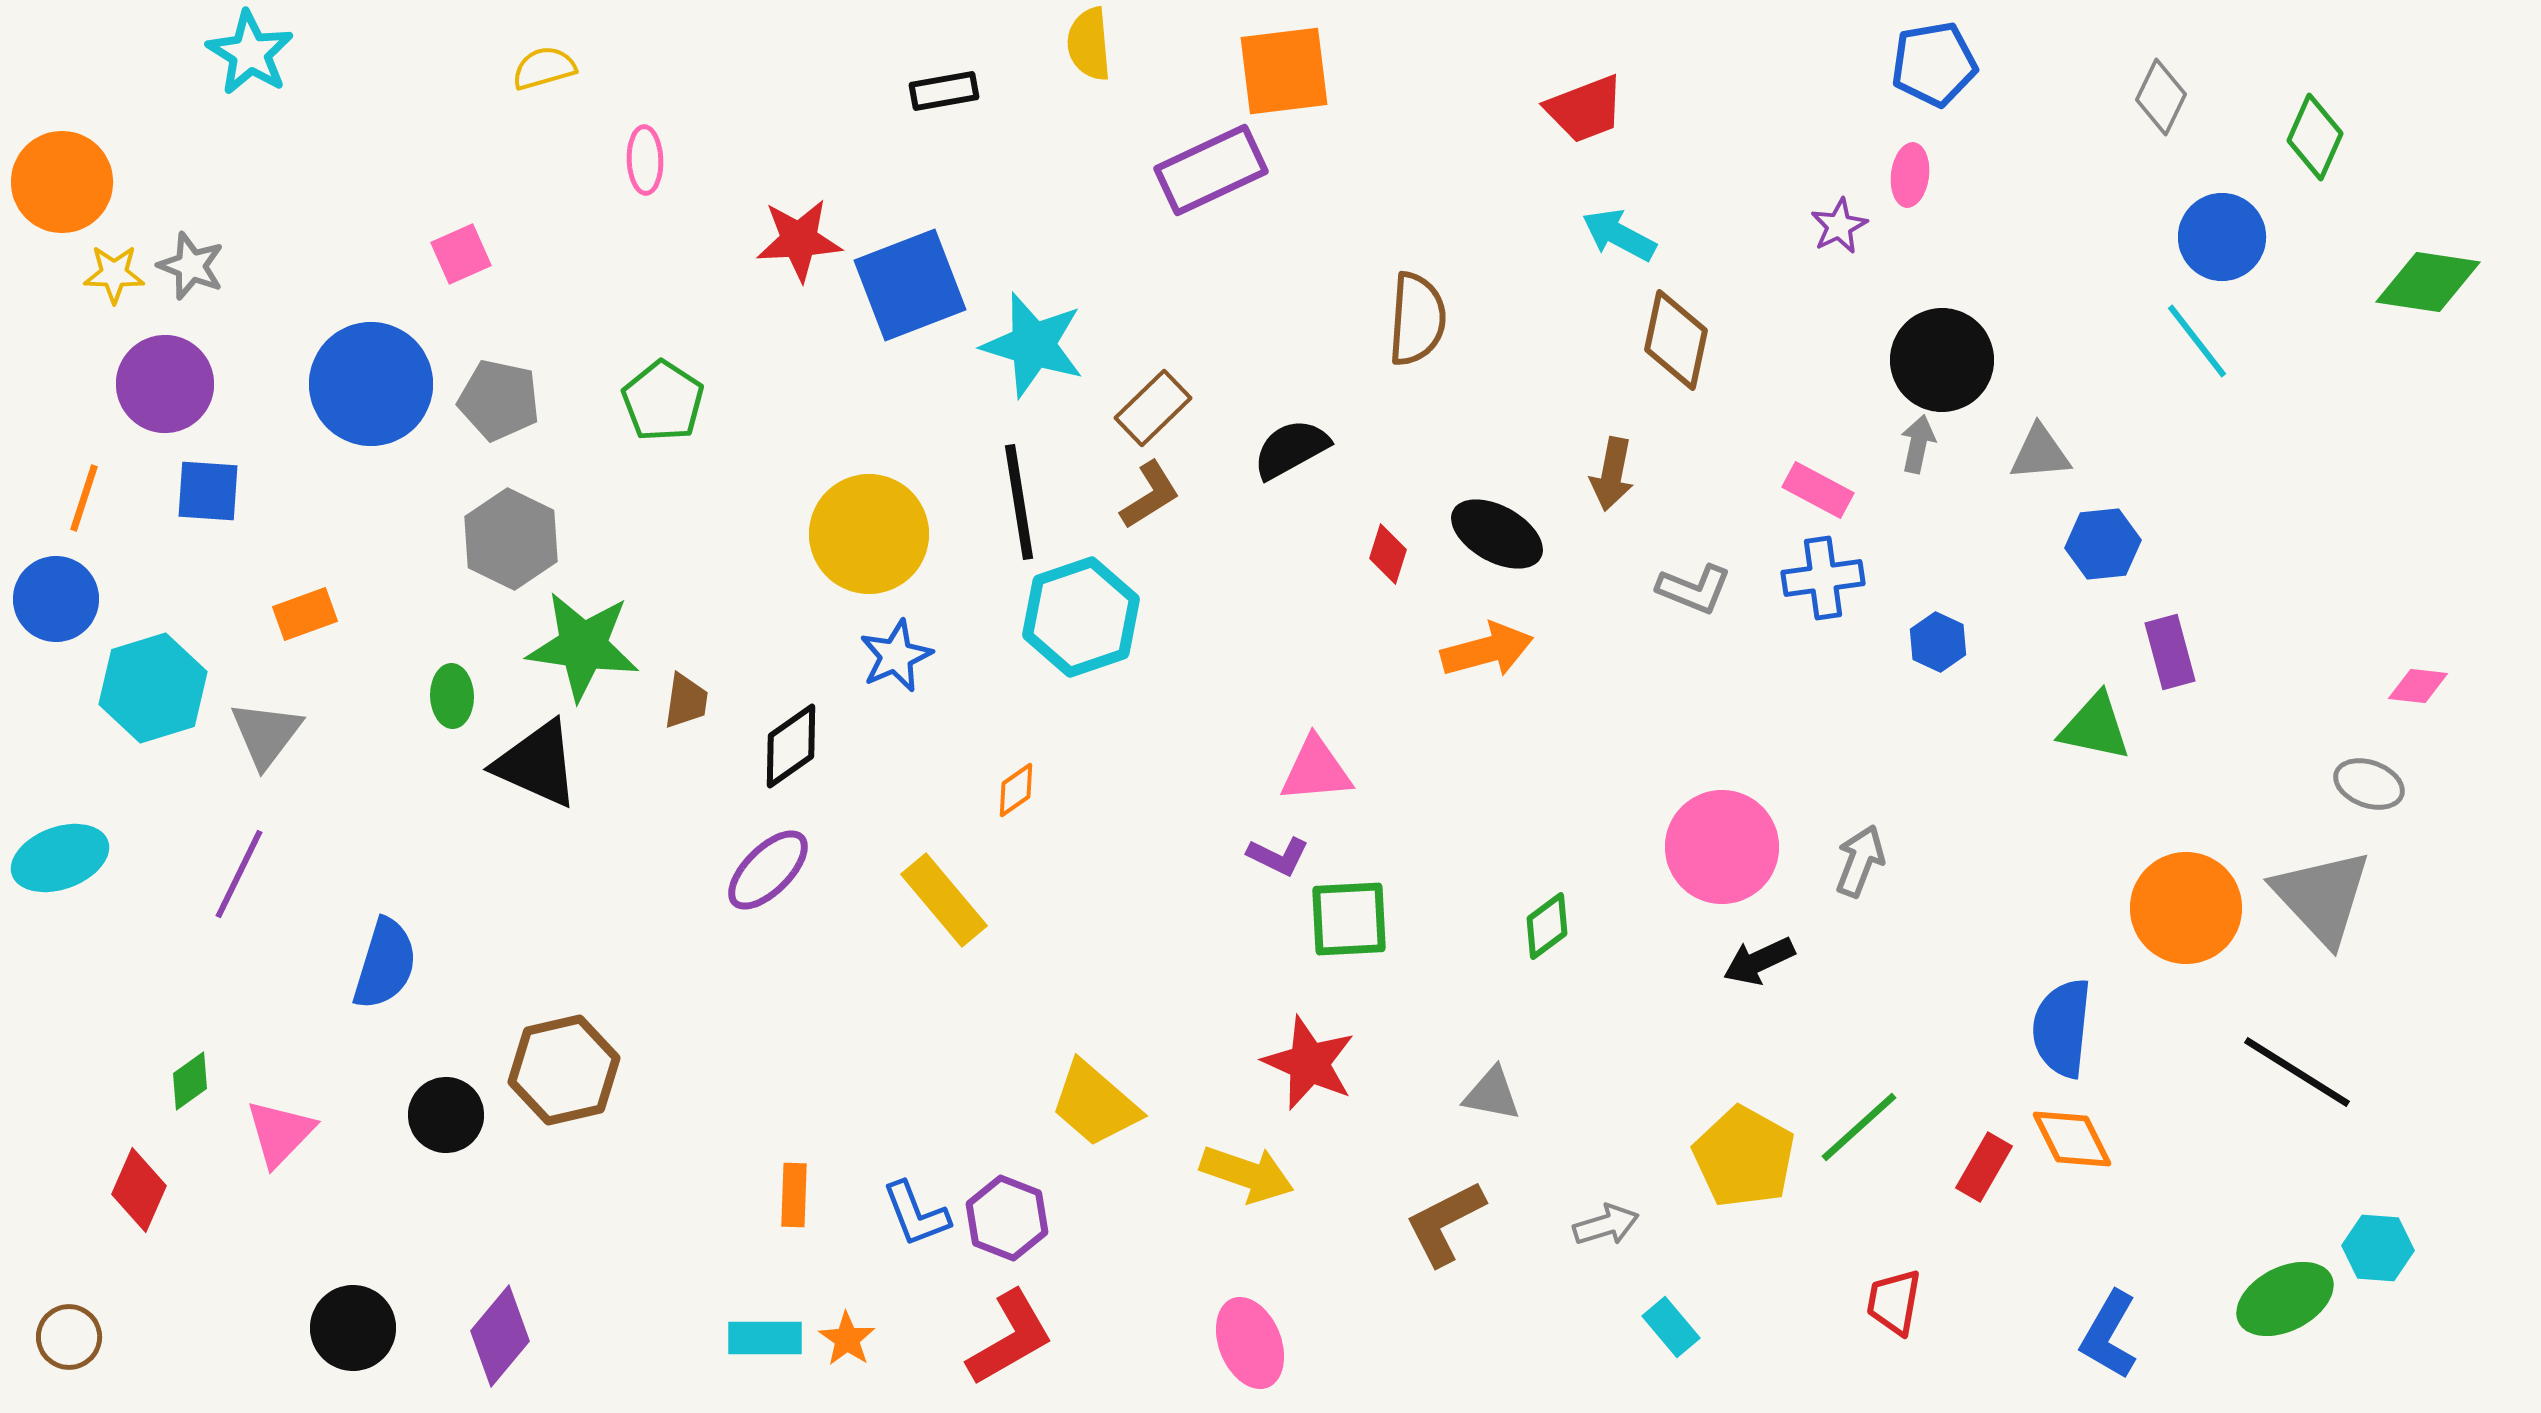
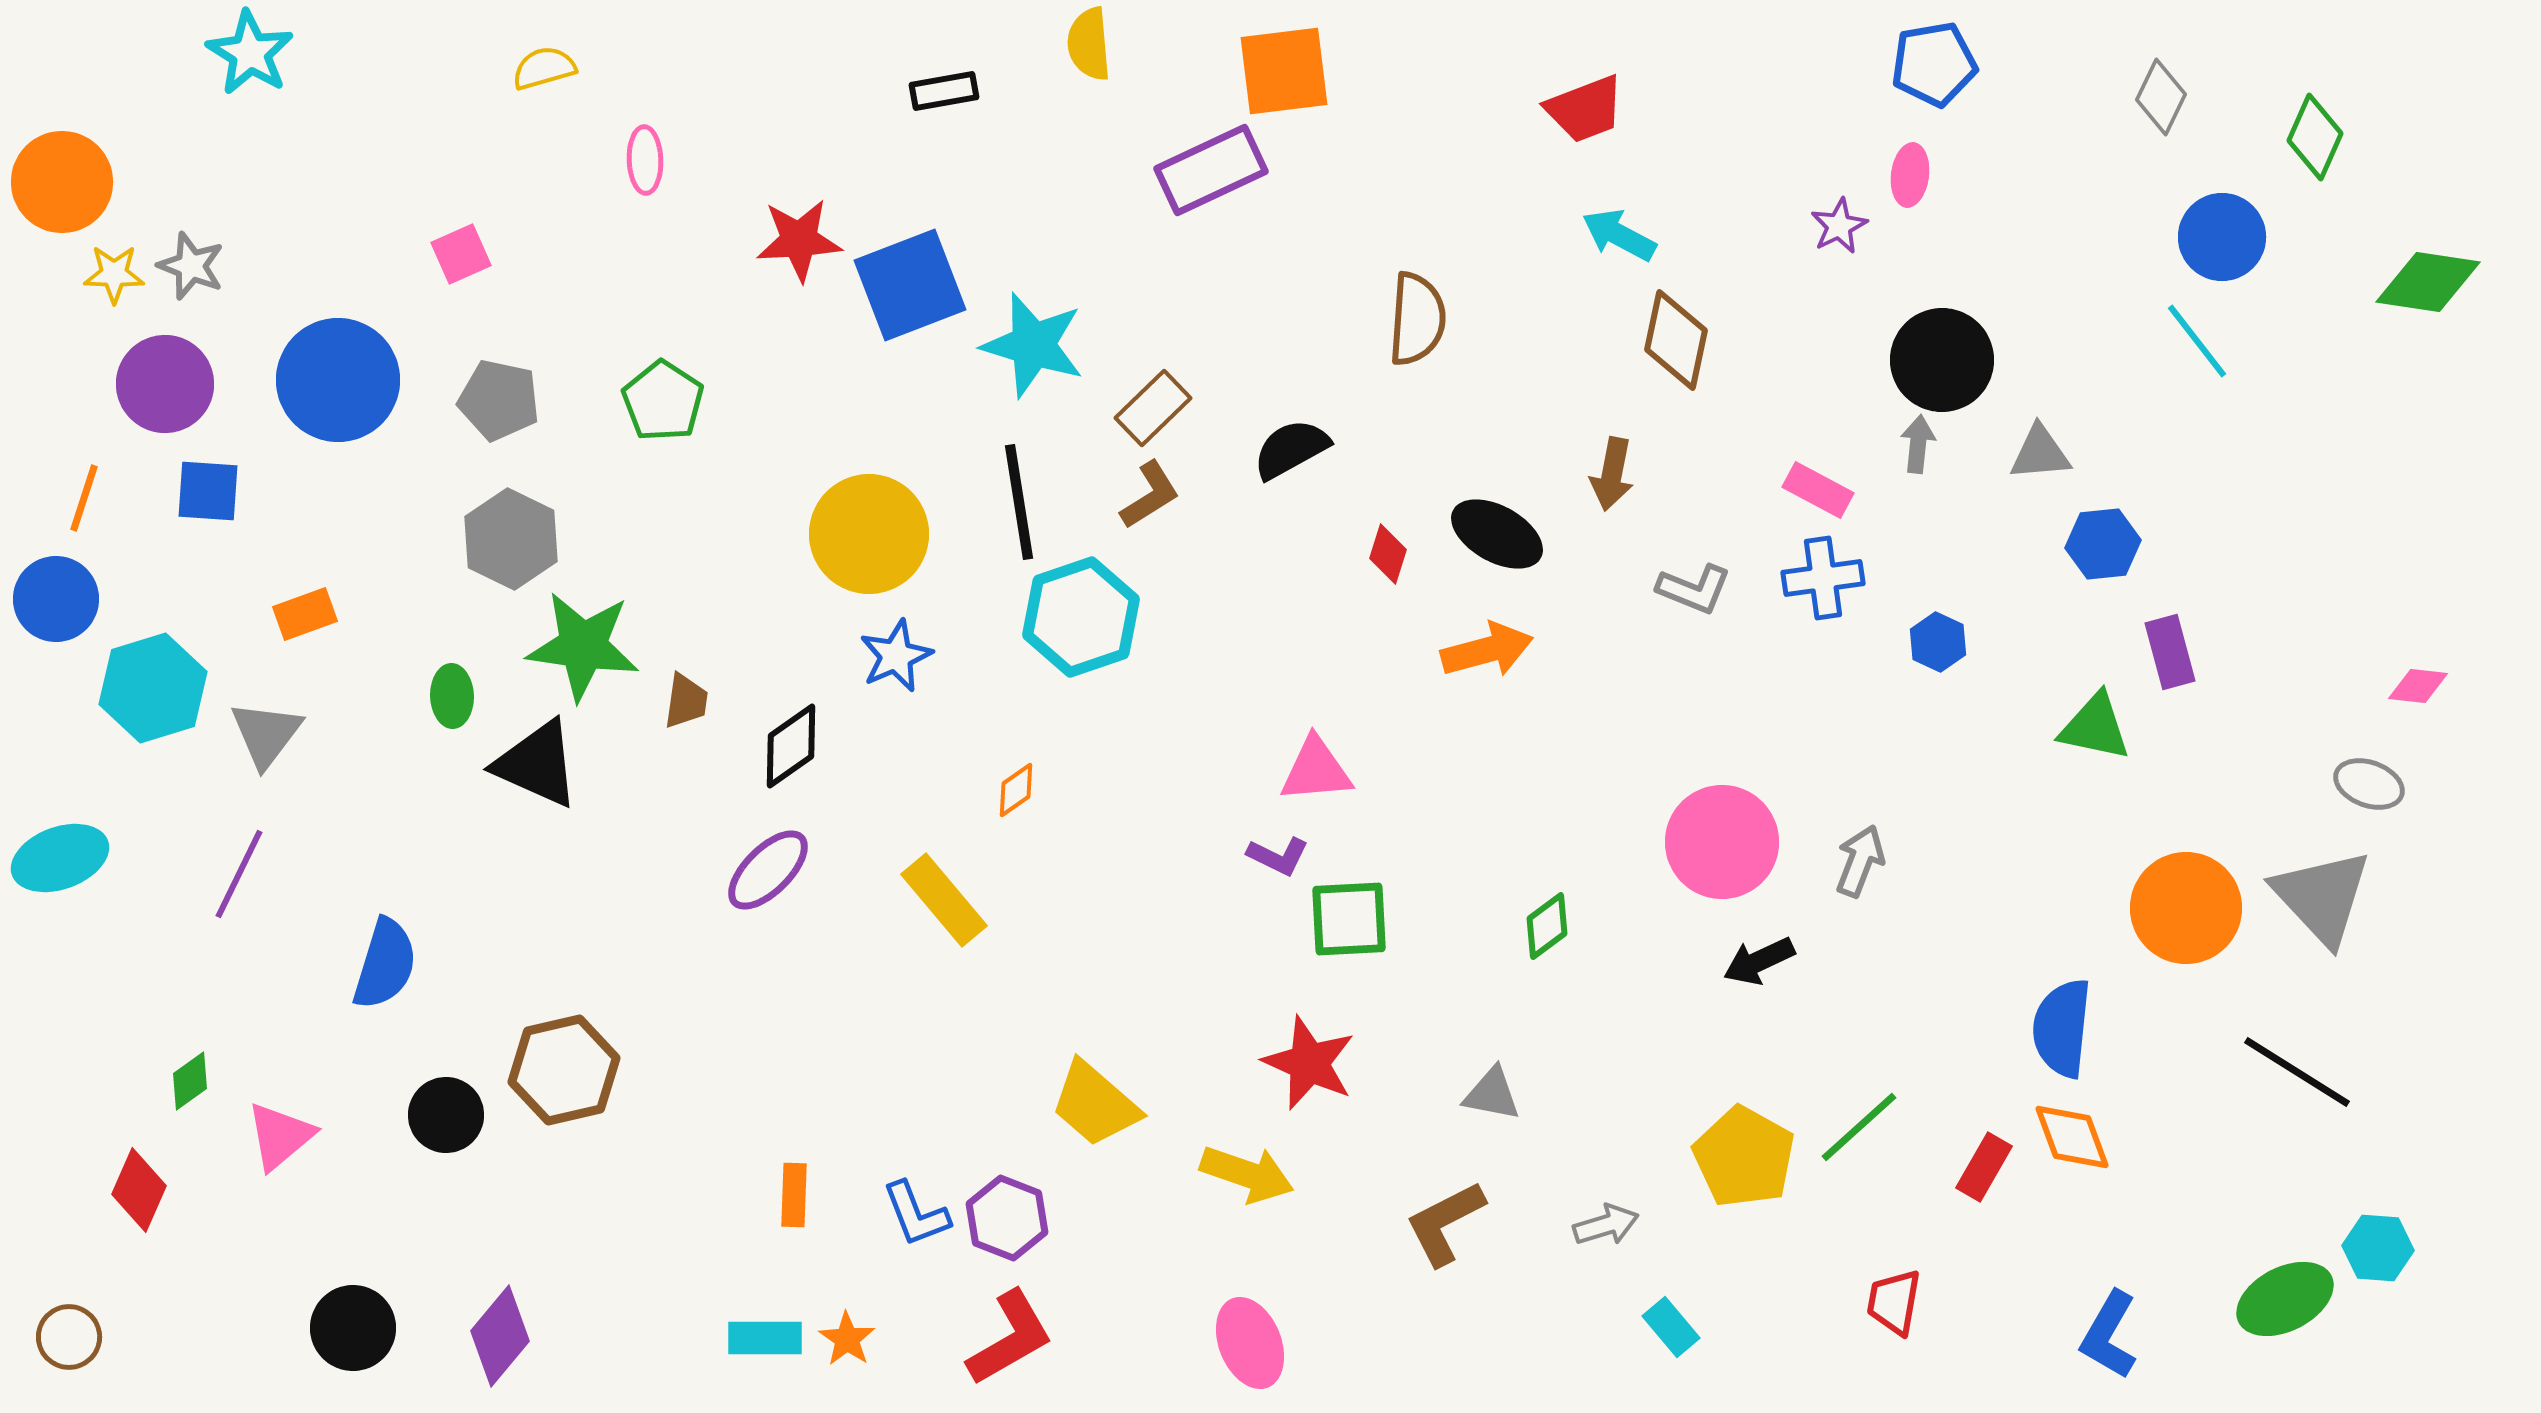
blue circle at (371, 384): moved 33 px left, 4 px up
gray arrow at (1918, 444): rotated 6 degrees counterclockwise
pink circle at (1722, 847): moved 5 px up
pink triangle at (280, 1133): moved 3 px down; rotated 6 degrees clockwise
orange diamond at (2072, 1139): moved 2 px up; rotated 6 degrees clockwise
